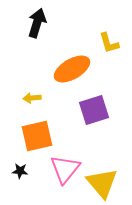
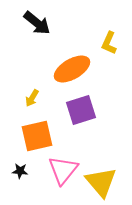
black arrow: rotated 112 degrees clockwise
yellow L-shape: rotated 40 degrees clockwise
yellow arrow: rotated 54 degrees counterclockwise
purple square: moved 13 px left
pink triangle: moved 2 px left, 1 px down
yellow triangle: moved 1 px left, 1 px up
